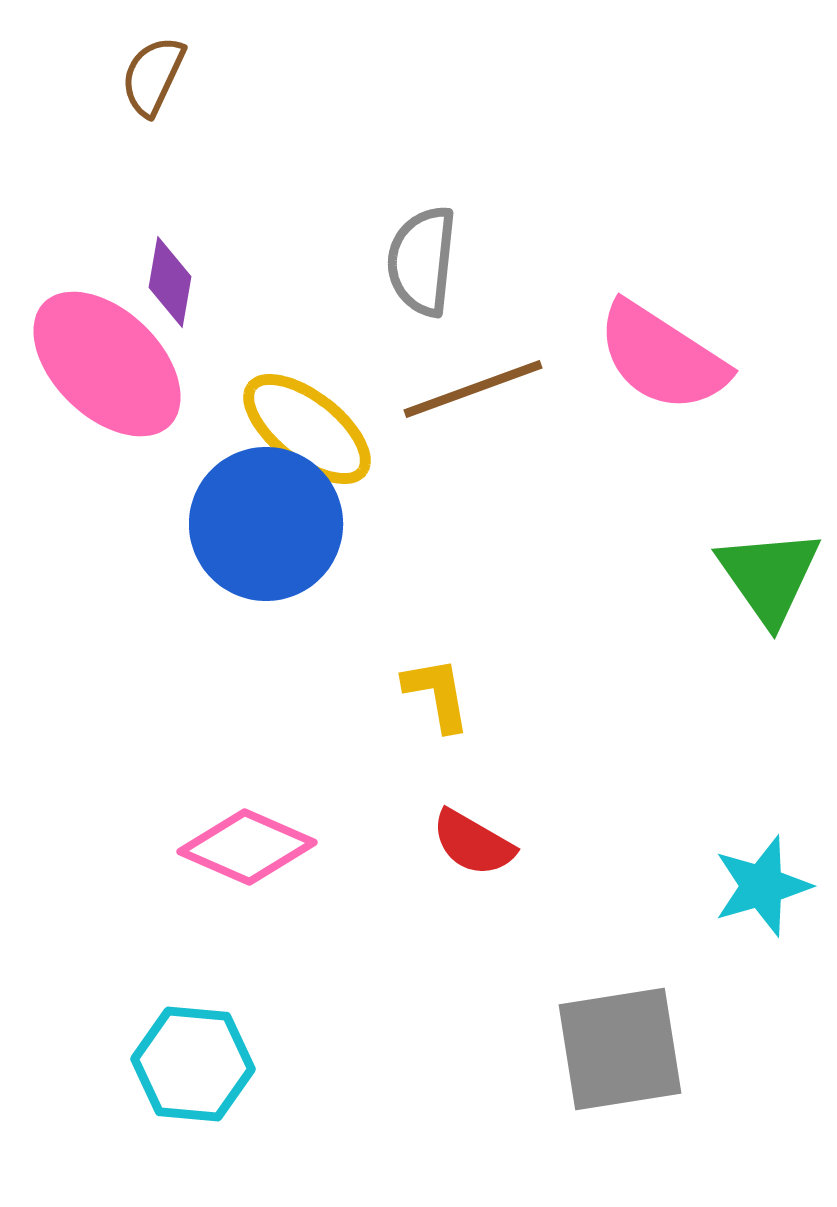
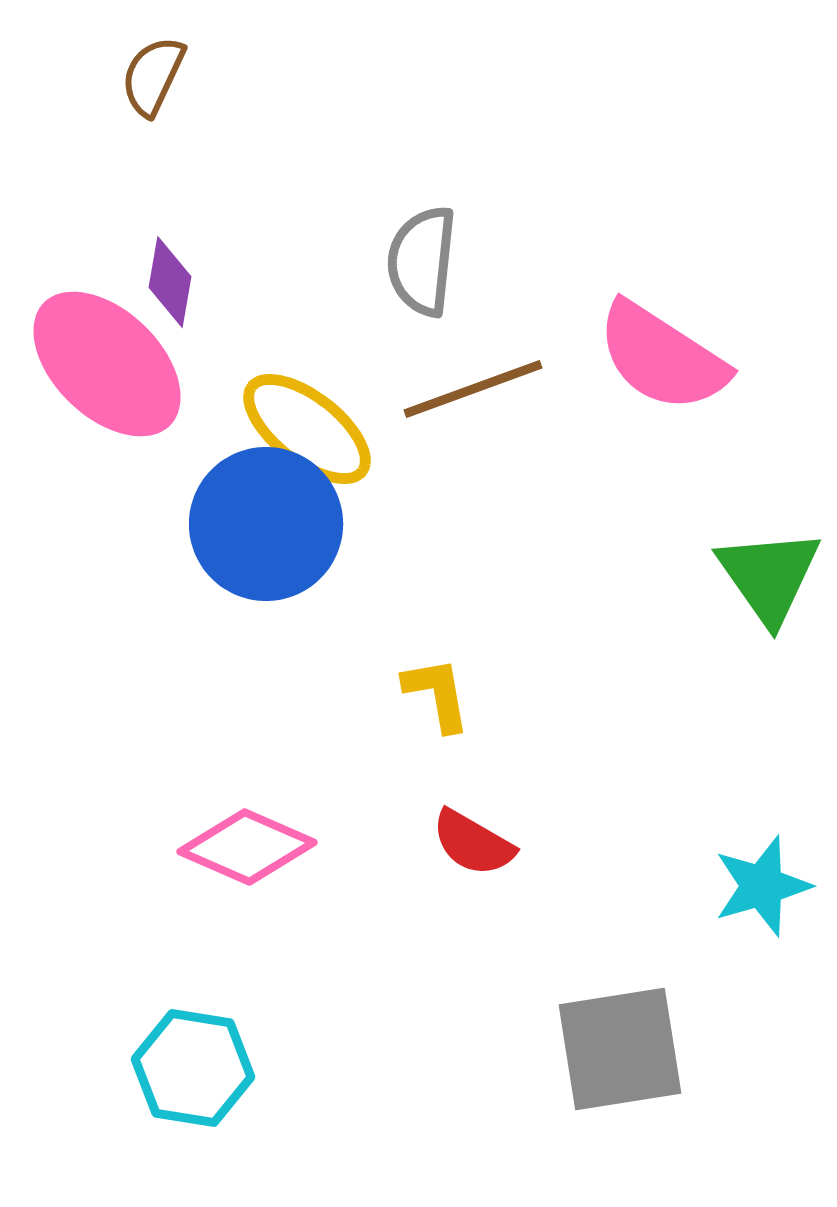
cyan hexagon: moved 4 px down; rotated 4 degrees clockwise
